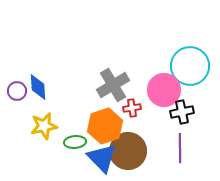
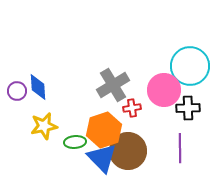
black cross: moved 6 px right, 4 px up; rotated 10 degrees clockwise
orange hexagon: moved 1 px left, 4 px down
